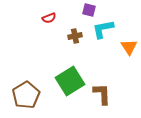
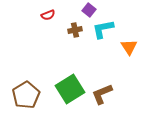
purple square: rotated 24 degrees clockwise
red semicircle: moved 1 px left, 3 px up
brown cross: moved 6 px up
green square: moved 8 px down
brown L-shape: rotated 110 degrees counterclockwise
